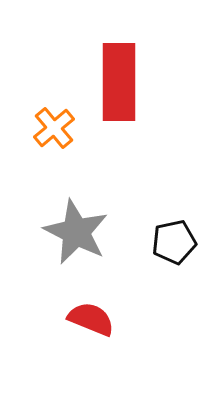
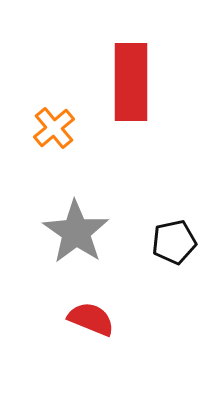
red rectangle: moved 12 px right
gray star: rotated 8 degrees clockwise
